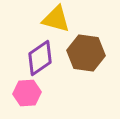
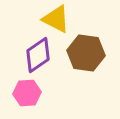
yellow triangle: rotated 12 degrees clockwise
purple diamond: moved 2 px left, 3 px up
